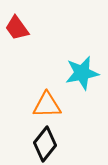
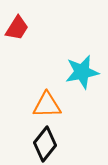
red trapezoid: rotated 112 degrees counterclockwise
cyan star: moved 1 px up
